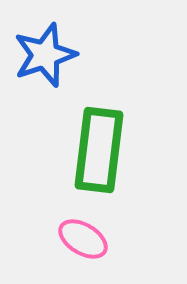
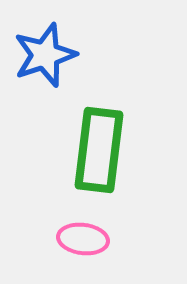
pink ellipse: rotated 24 degrees counterclockwise
